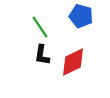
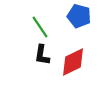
blue pentagon: moved 2 px left
